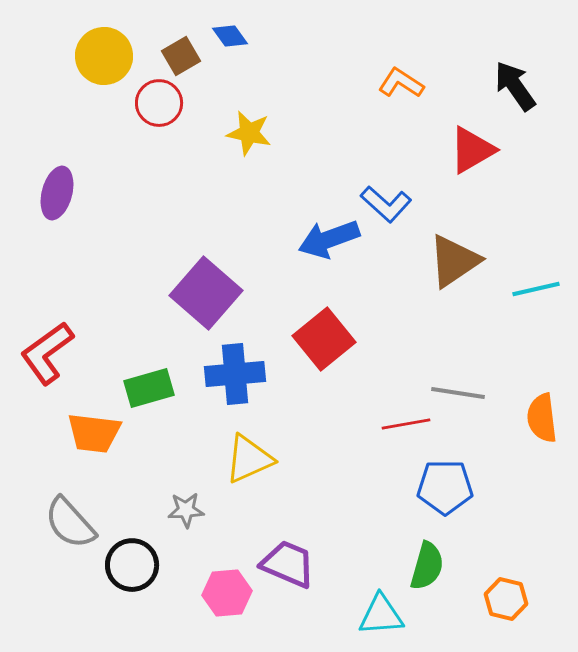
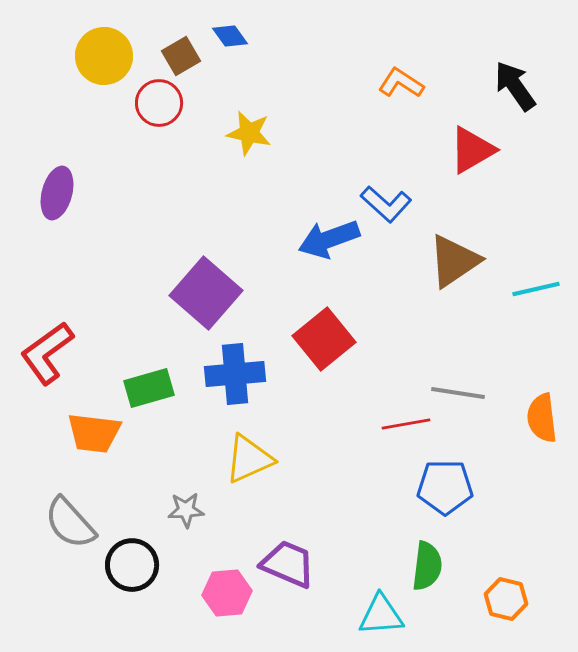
green semicircle: rotated 9 degrees counterclockwise
